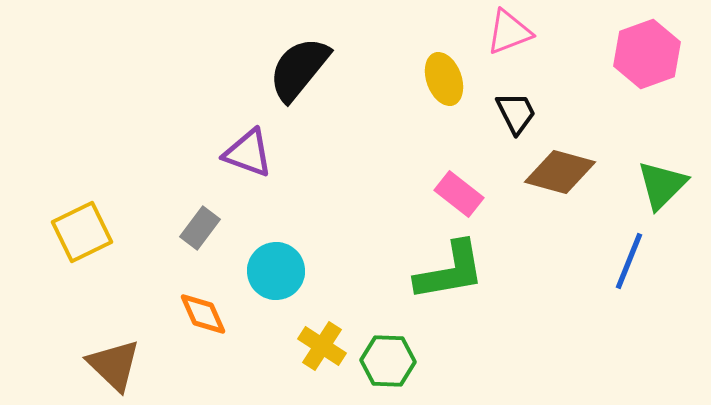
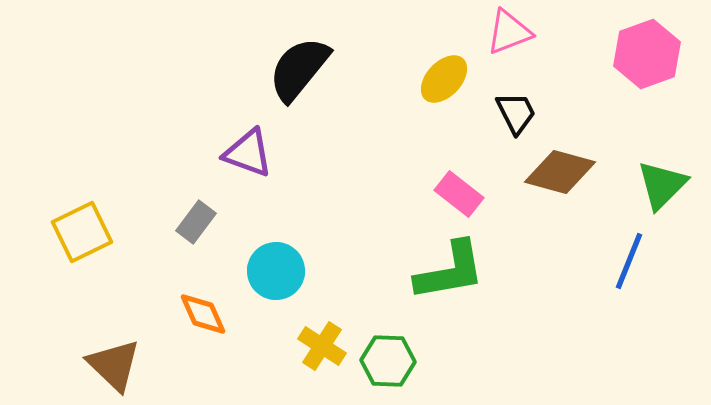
yellow ellipse: rotated 63 degrees clockwise
gray rectangle: moved 4 px left, 6 px up
